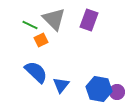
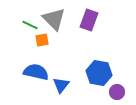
orange square: moved 1 px right; rotated 16 degrees clockwise
blue semicircle: rotated 30 degrees counterclockwise
blue hexagon: moved 16 px up
